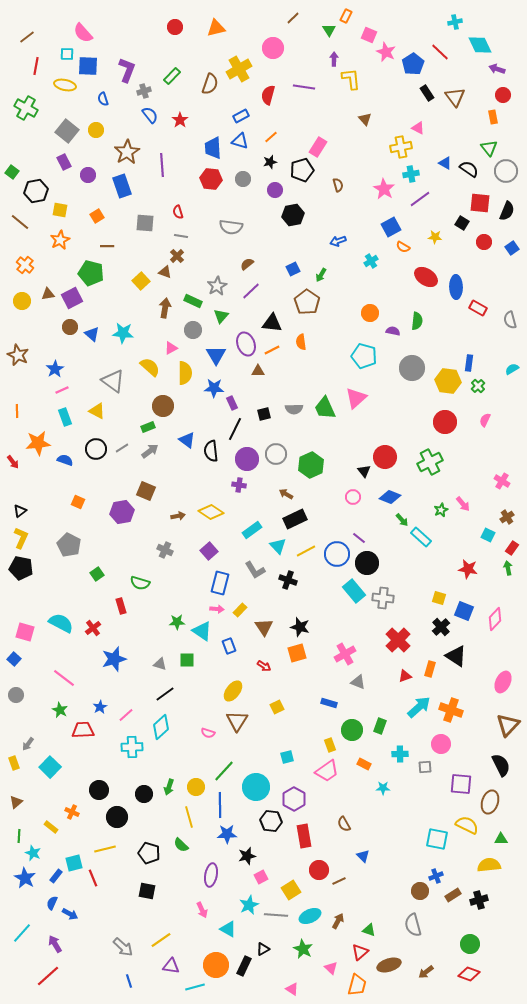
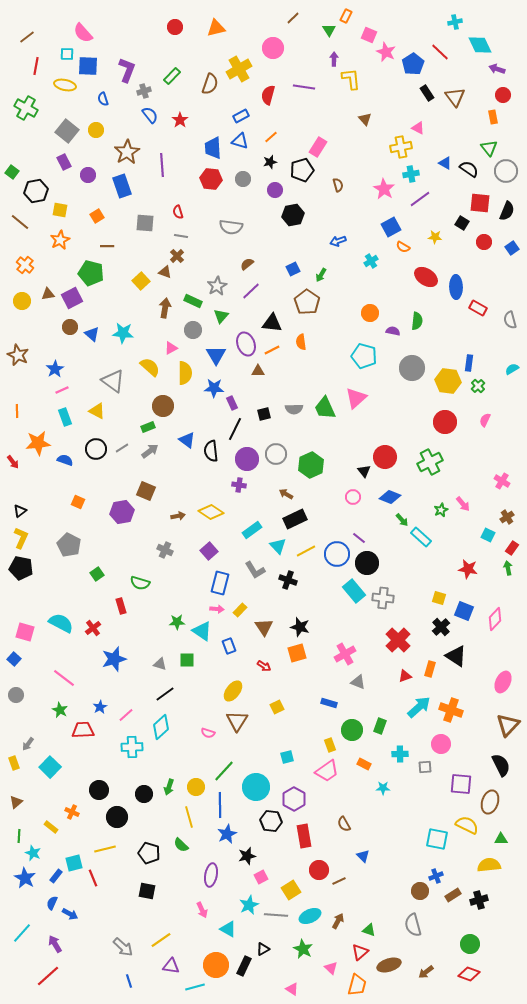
blue star at (227, 834): rotated 24 degrees counterclockwise
